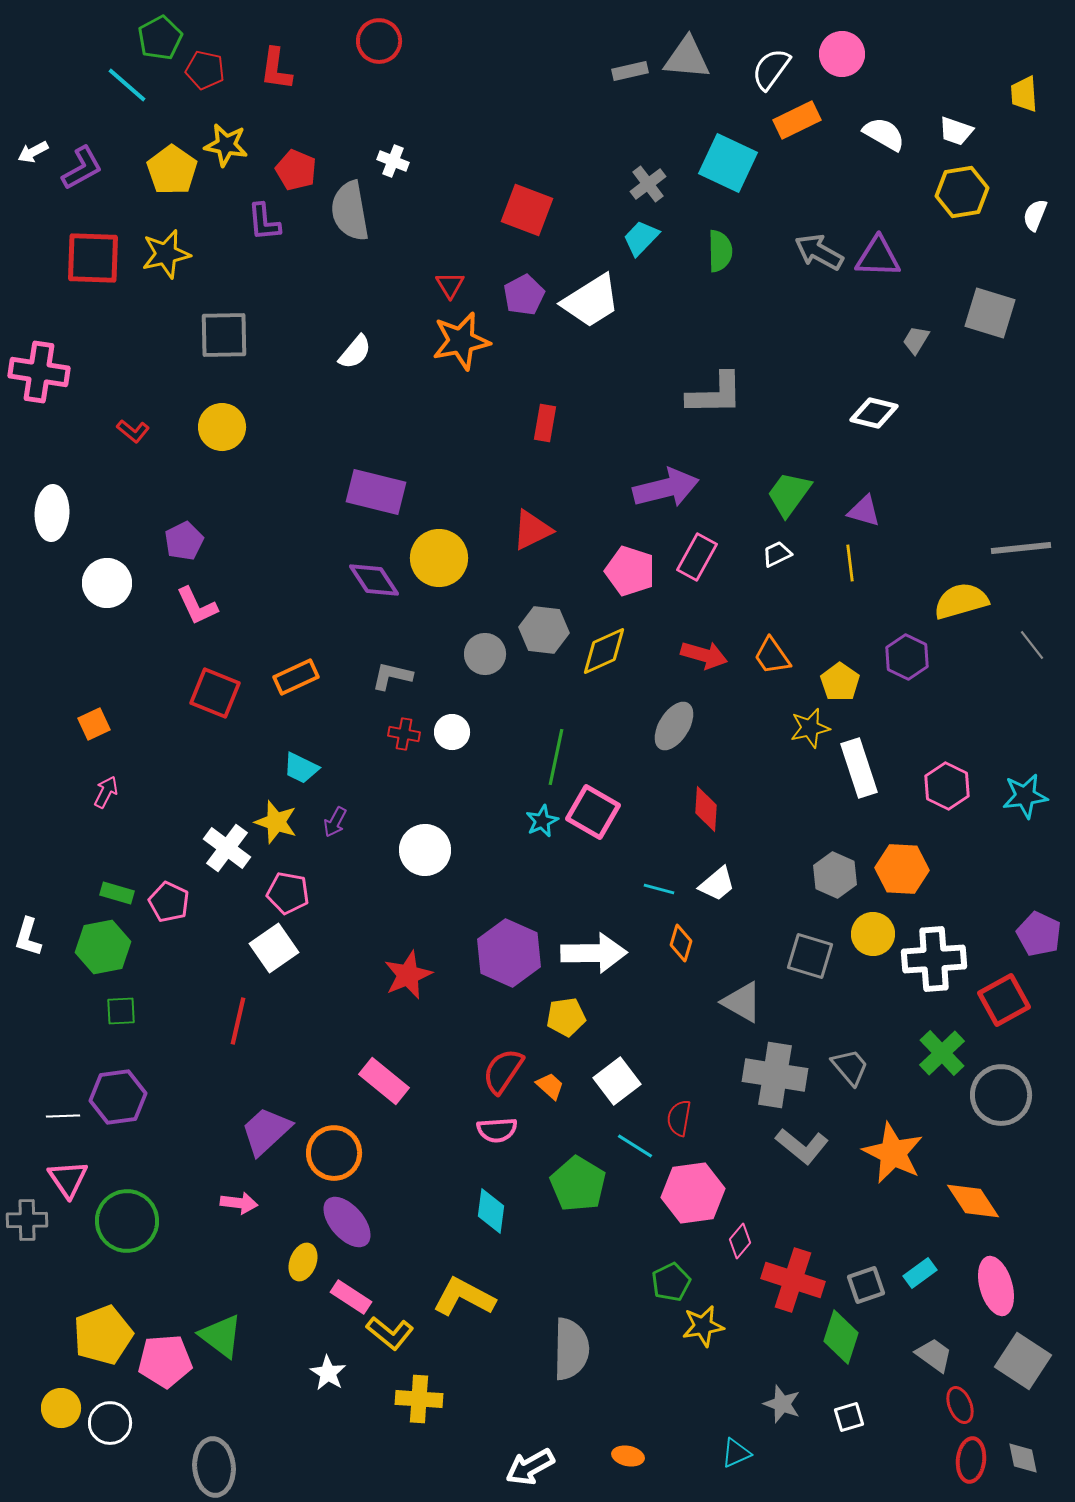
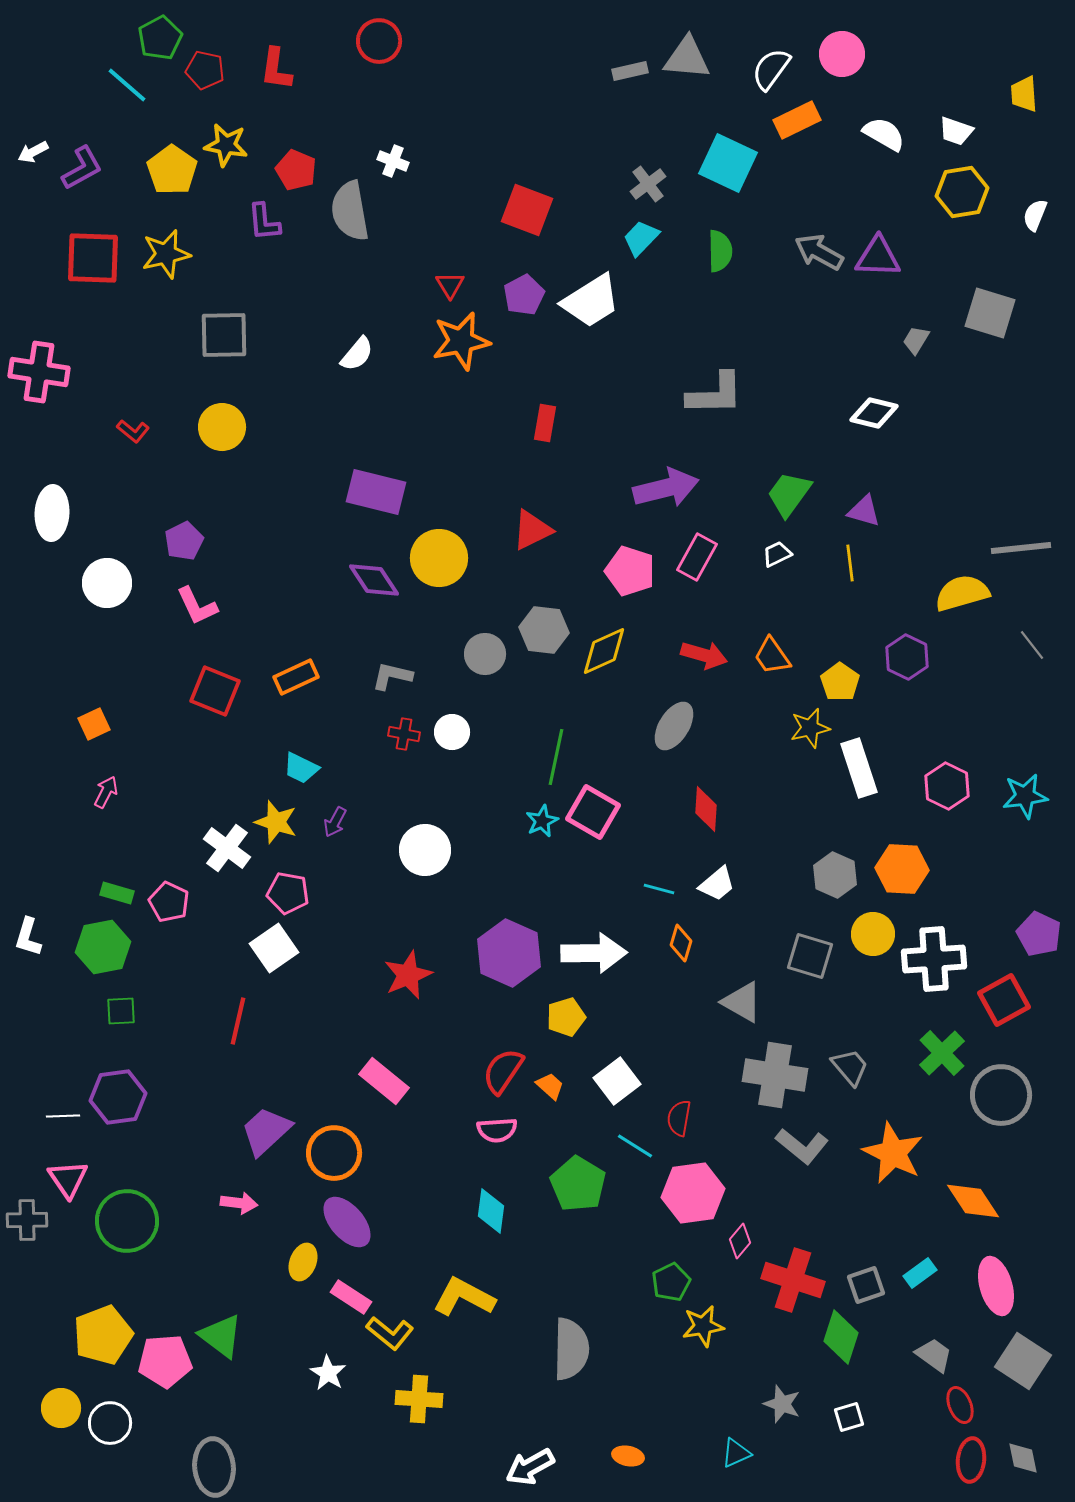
white semicircle at (355, 352): moved 2 px right, 2 px down
yellow semicircle at (961, 601): moved 1 px right, 8 px up
red square at (215, 693): moved 2 px up
yellow pentagon at (566, 1017): rotated 9 degrees counterclockwise
